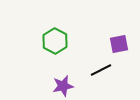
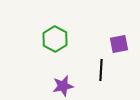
green hexagon: moved 2 px up
black line: rotated 60 degrees counterclockwise
